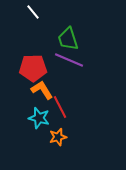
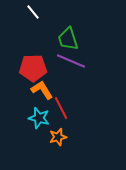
purple line: moved 2 px right, 1 px down
red line: moved 1 px right, 1 px down
